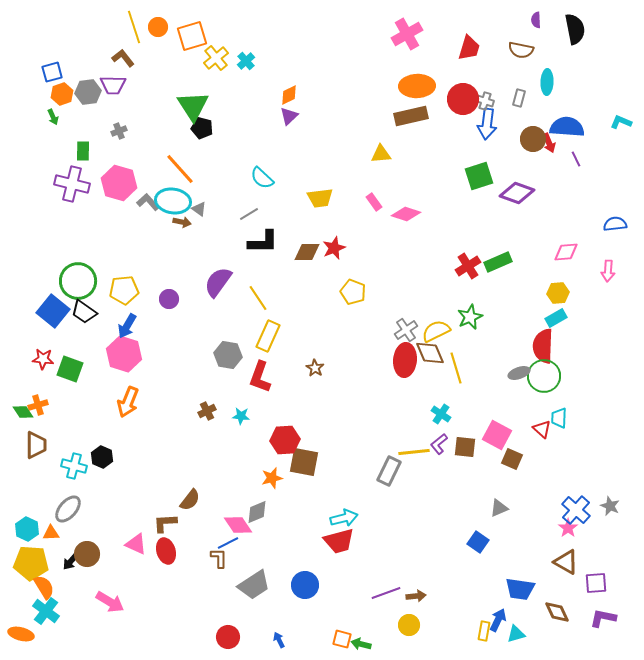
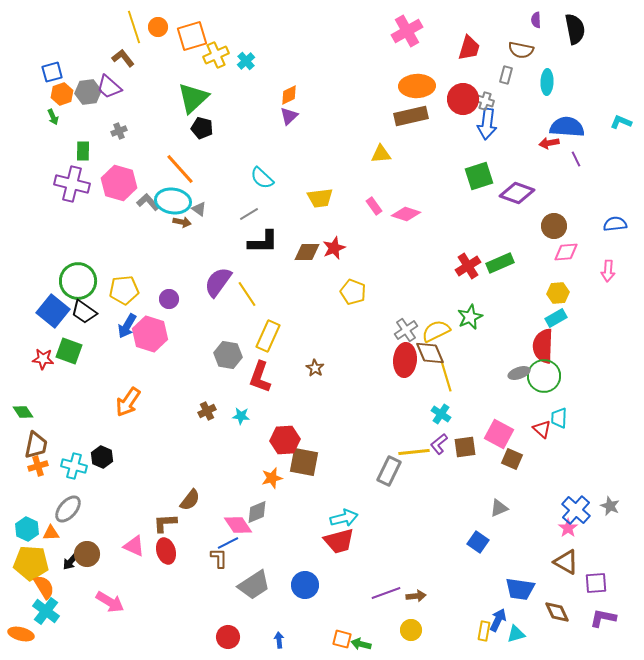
pink cross at (407, 34): moved 3 px up
yellow cross at (216, 58): moved 3 px up; rotated 15 degrees clockwise
purple trapezoid at (113, 85): moved 4 px left, 2 px down; rotated 40 degrees clockwise
gray rectangle at (519, 98): moved 13 px left, 23 px up
green triangle at (193, 106): moved 8 px up; rotated 20 degrees clockwise
brown circle at (533, 139): moved 21 px right, 87 px down
red arrow at (549, 143): rotated 102 degrees clockwise
pink rectangle at (374, 202): moved 4 px down
green rectangle at (498, 262): moved 2 px right, 1 px down
yellow line at (258, 298): moved 11 px left, 4 px up
pink hexagon at (124, 354): moved 26 px right, 20 px up
yellow line at (456, 368): moved 10 px left, 8 px down
green square at (70, 369): moved 1 px left, 18 px up
orange arrow at (128, 402): rotated 12 degrees clockwise
orange cross at (38, 405): moved 61 px down
pink square at (497, 435): moved 2 px right, 1 px up
brown trapezoid at (36, 445): rotated 12 degrees clockwise
brown square at (465, 447): rotated 15 degrees counterclockwise
pink triangle at (136, 544): moved 2 px left, 2 px down
yellow circle at (409, 625): moved 2 px right, 5 px down
blue arrow at (279, 640): rotated 21 degrees clockwise
